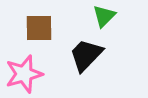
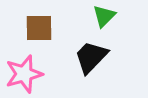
black trapezoid: moved 5 px right, 2 px down
